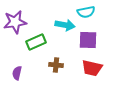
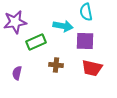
cyan semicircle: rotated 90 degrees clockwise
cyan arrow: moved 2 px left, 1 px down
purple square: moved 3 px left, 1 px down
